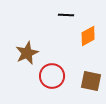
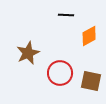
orange diamond: moved 1 px right
brown star: moved 1 px right
red circle: moved 8 px right, 3 px up
